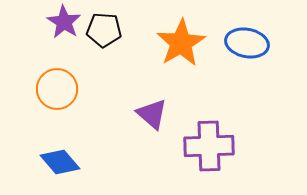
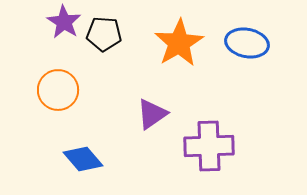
black pentagon: moved 4 px down
orange star: moved 2 px left
orange circle: moved 1 px right, 1 px down
purple triangle: rotated 44 degrees clockwise
blue diamond: moved 23 px right, 3 px up
